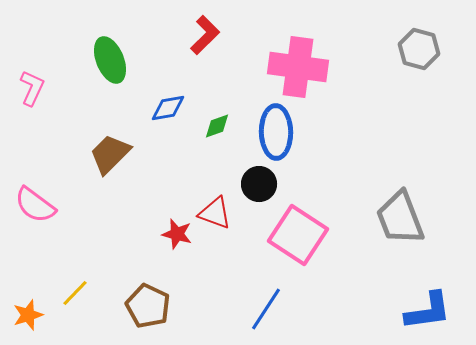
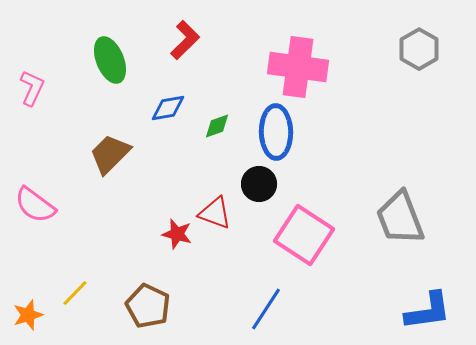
red L-shape: moved 20 px left, 5 px down
gray hexagon: rotated 15 degrees clockwise
pink square: moved 6 px right
